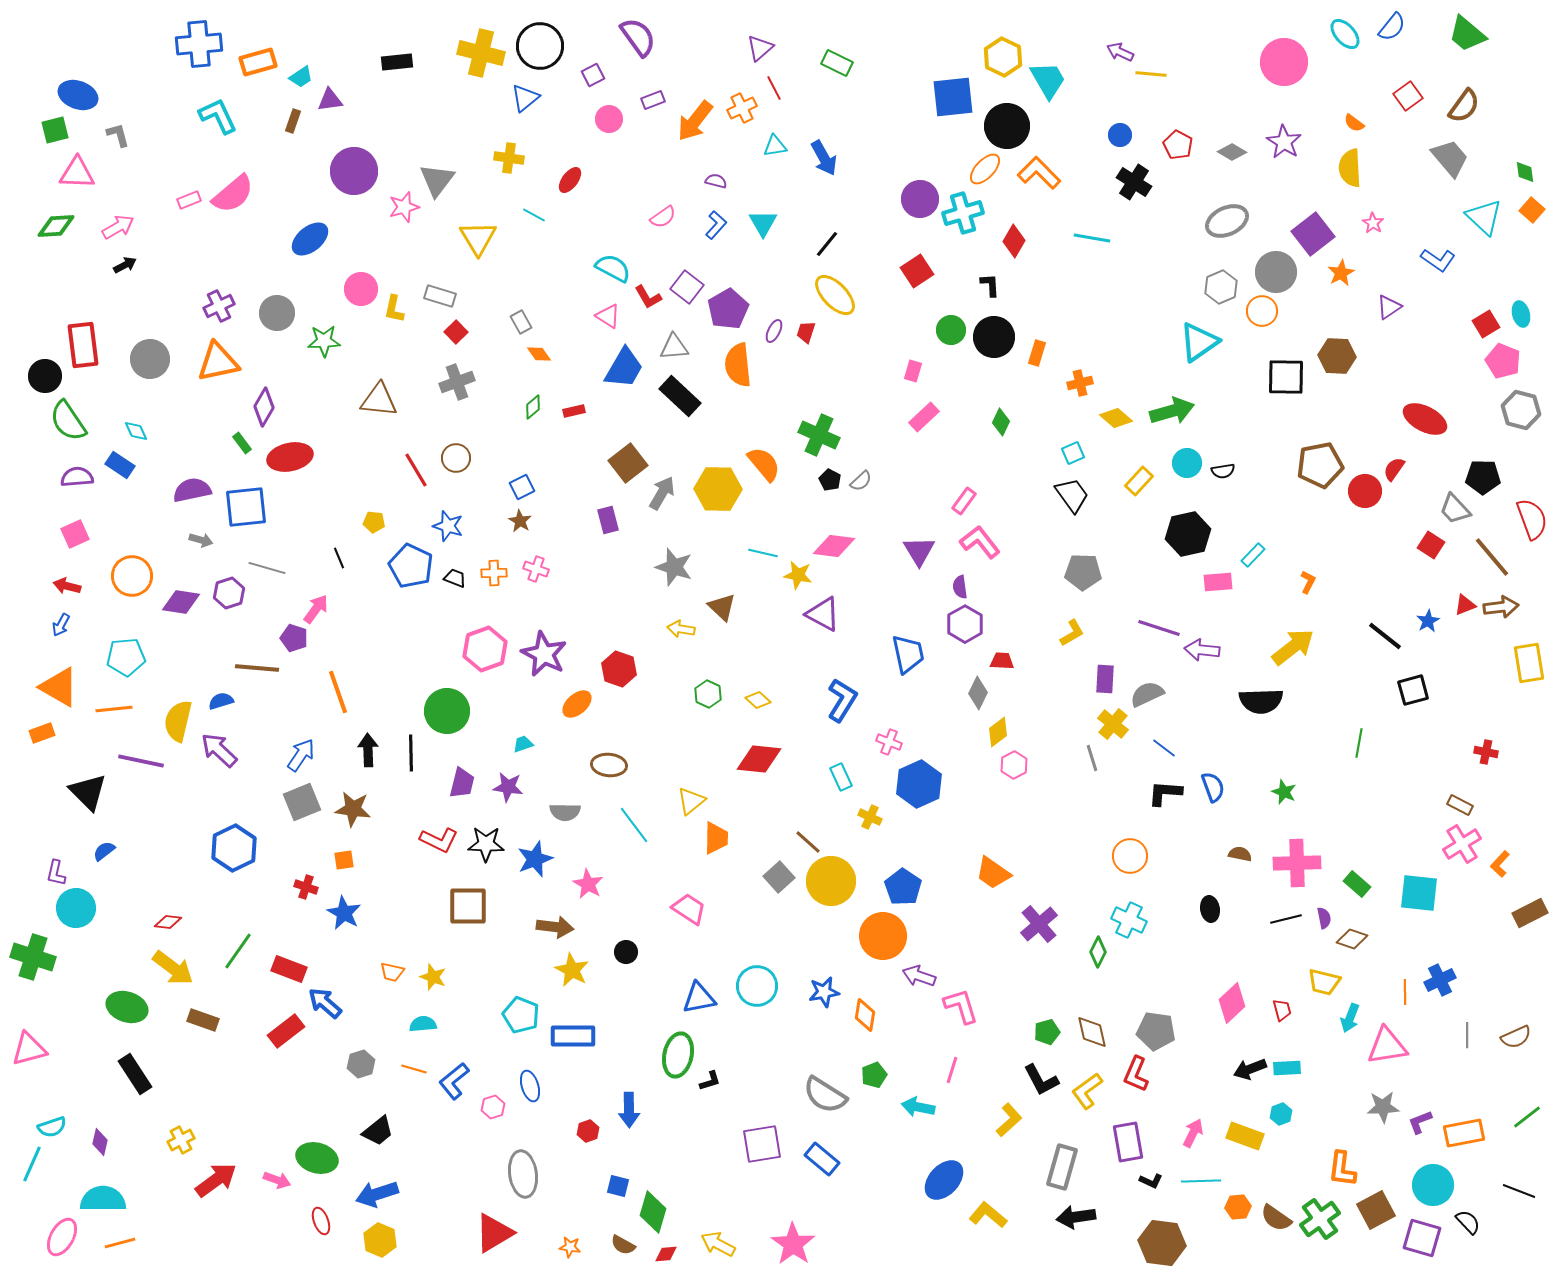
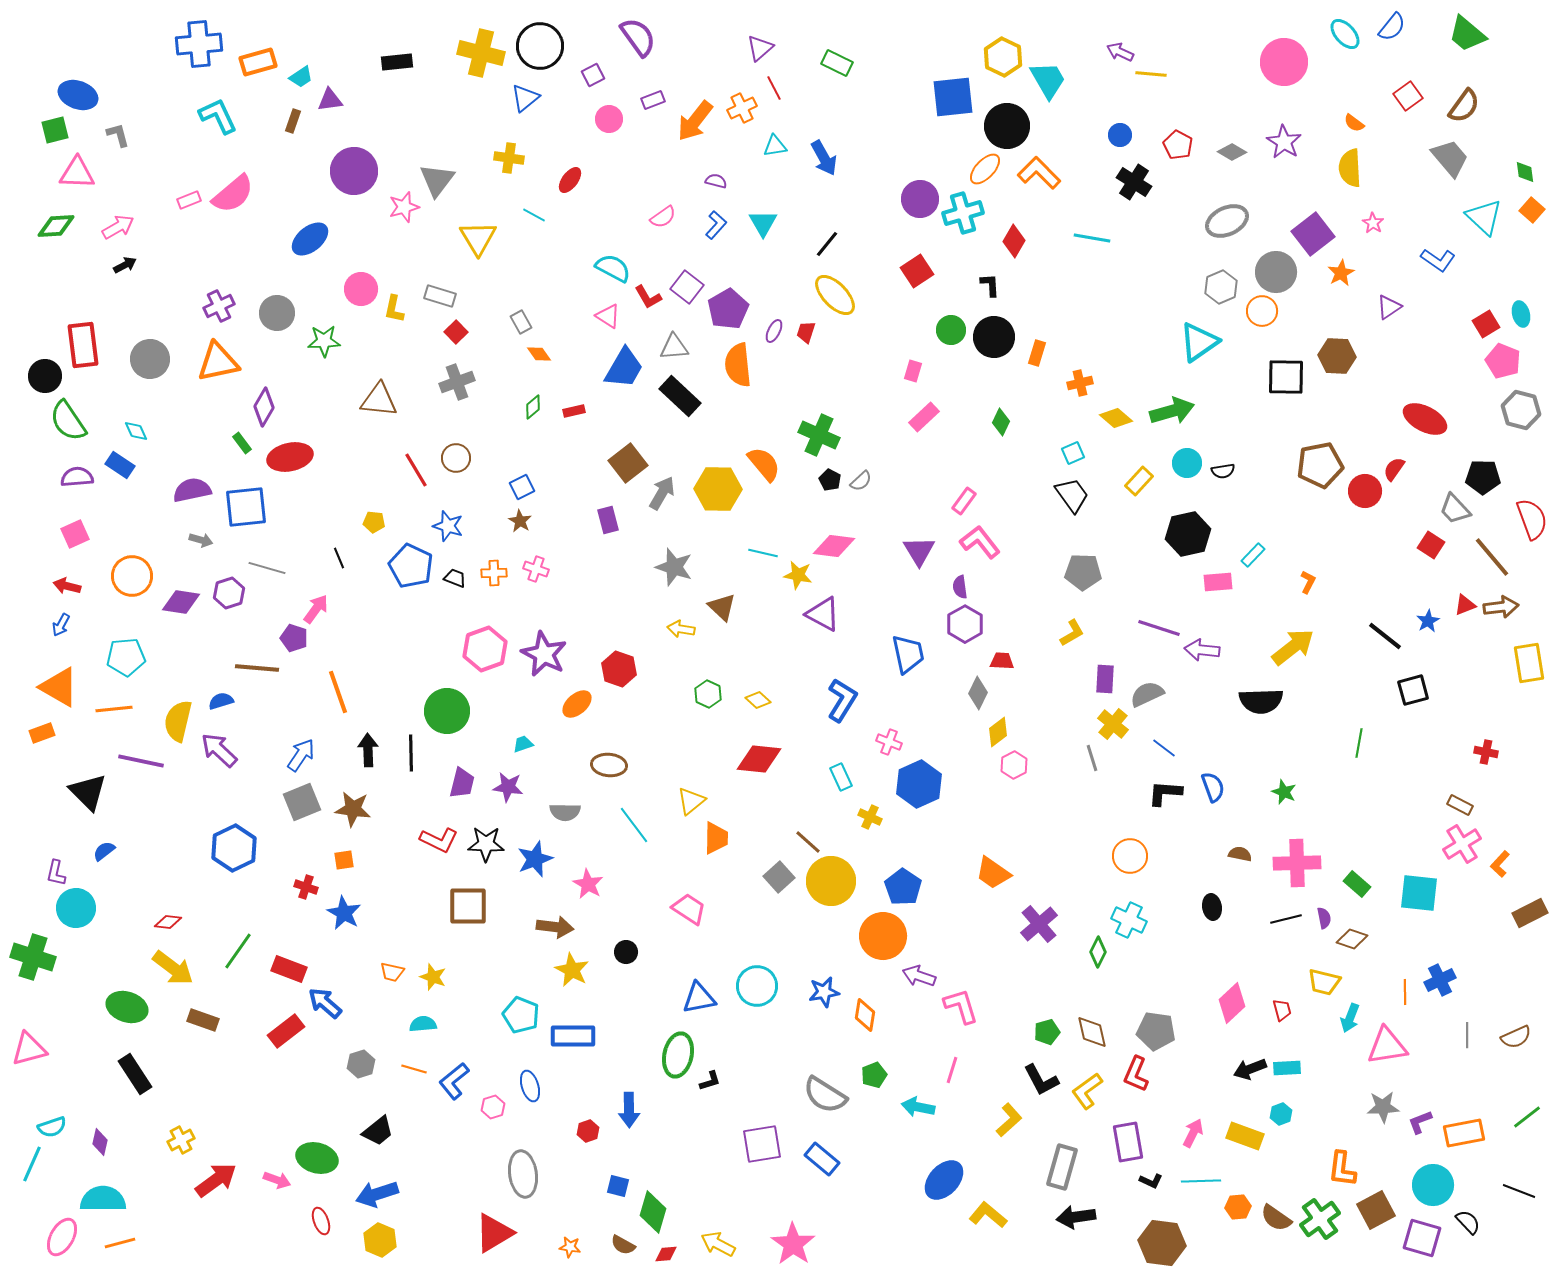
black ellipse at (1210, 909): moved 2 px right, 2 px up
